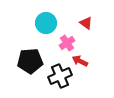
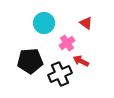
cyan circle: moved 2 px left
red arrow: moved 1 px right
black cross: moved 2 px up
